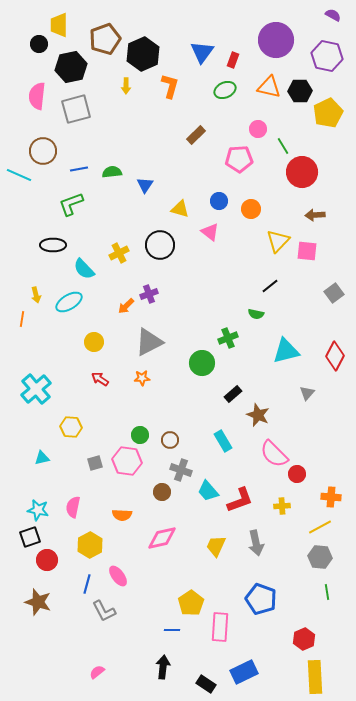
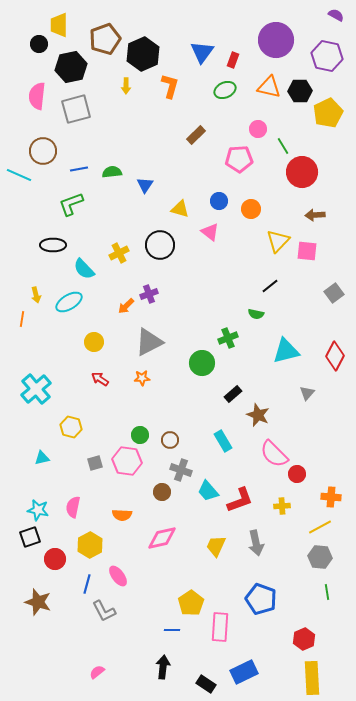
purple semicircle at (333, 15): moved 3 px right
yellow hexagon at (71, 427): rotated 10 degrees clockwise
red circle at (47, 560): moved 8 px right, 1 px up
yellow rectangle at (315, 677): moved 3 px left, 1 px down
